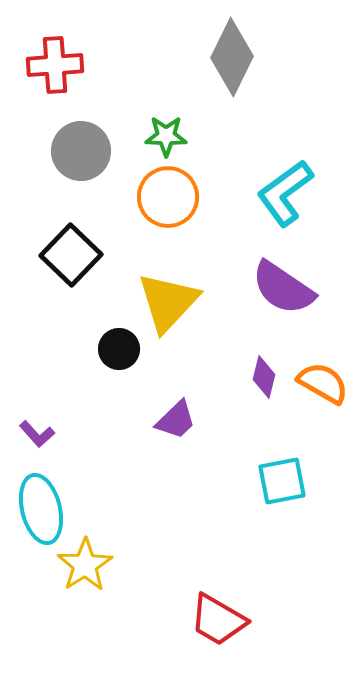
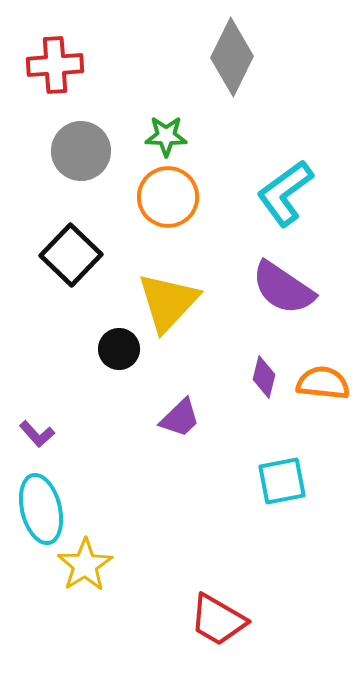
orange semicircle: rotated 24 degrees counterclockwise
purple trapezoid: moved 4 px right, 2 px up
